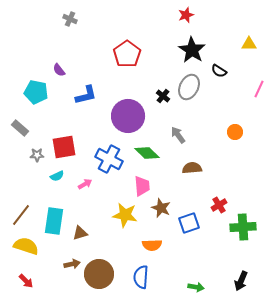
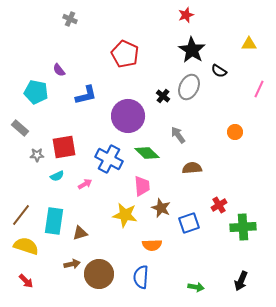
red pentagon: moved 2 px left; rotated 12 degrees counterclockwise
